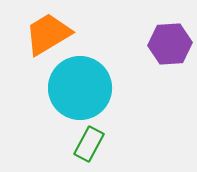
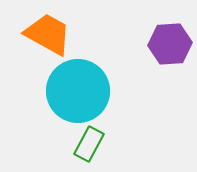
orange trapezoid: rotated 60 degrees clockwise
cyan circle: moved 2 px left, 3 px down
